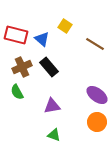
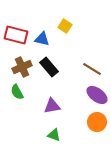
blue triangle: rotated 28 degrees counterclockwise
brown line: moved 3 px left, 25 px down
